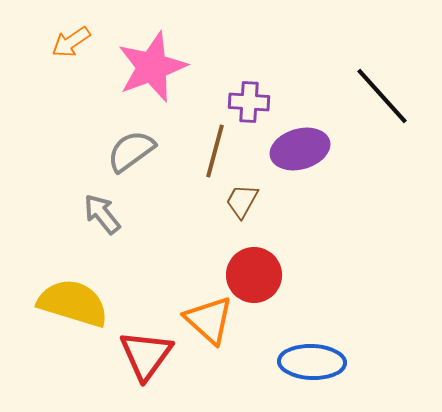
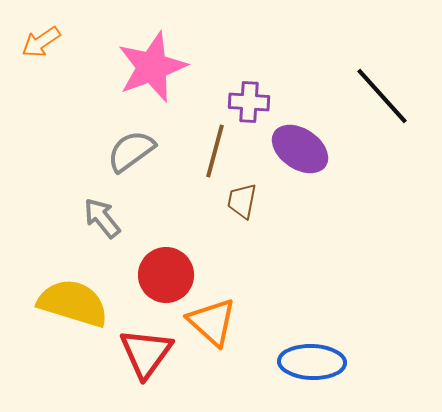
orange arrow: moved 30 px left
purple ellipse: rotated 50 degrees clockwise
brown trapezoid: rotated 18 degrees counterclockwise
gray arrow: moved 4 px down
red circle: moved 88 px left
orange triangle: moved 3 px right, 2 px down
red triangle: moved 2 px up
